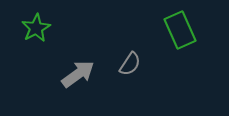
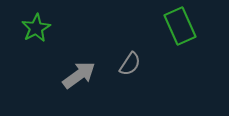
green rectangle: moved 4 px up
gray arrow: moved 1 px right, 1 px down
